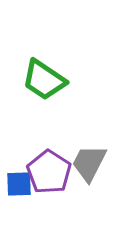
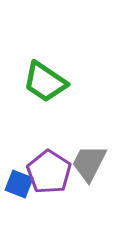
green trapezoid: moved 1 px right, 2 px down
blue square: rotated 24 degrees clockwise
